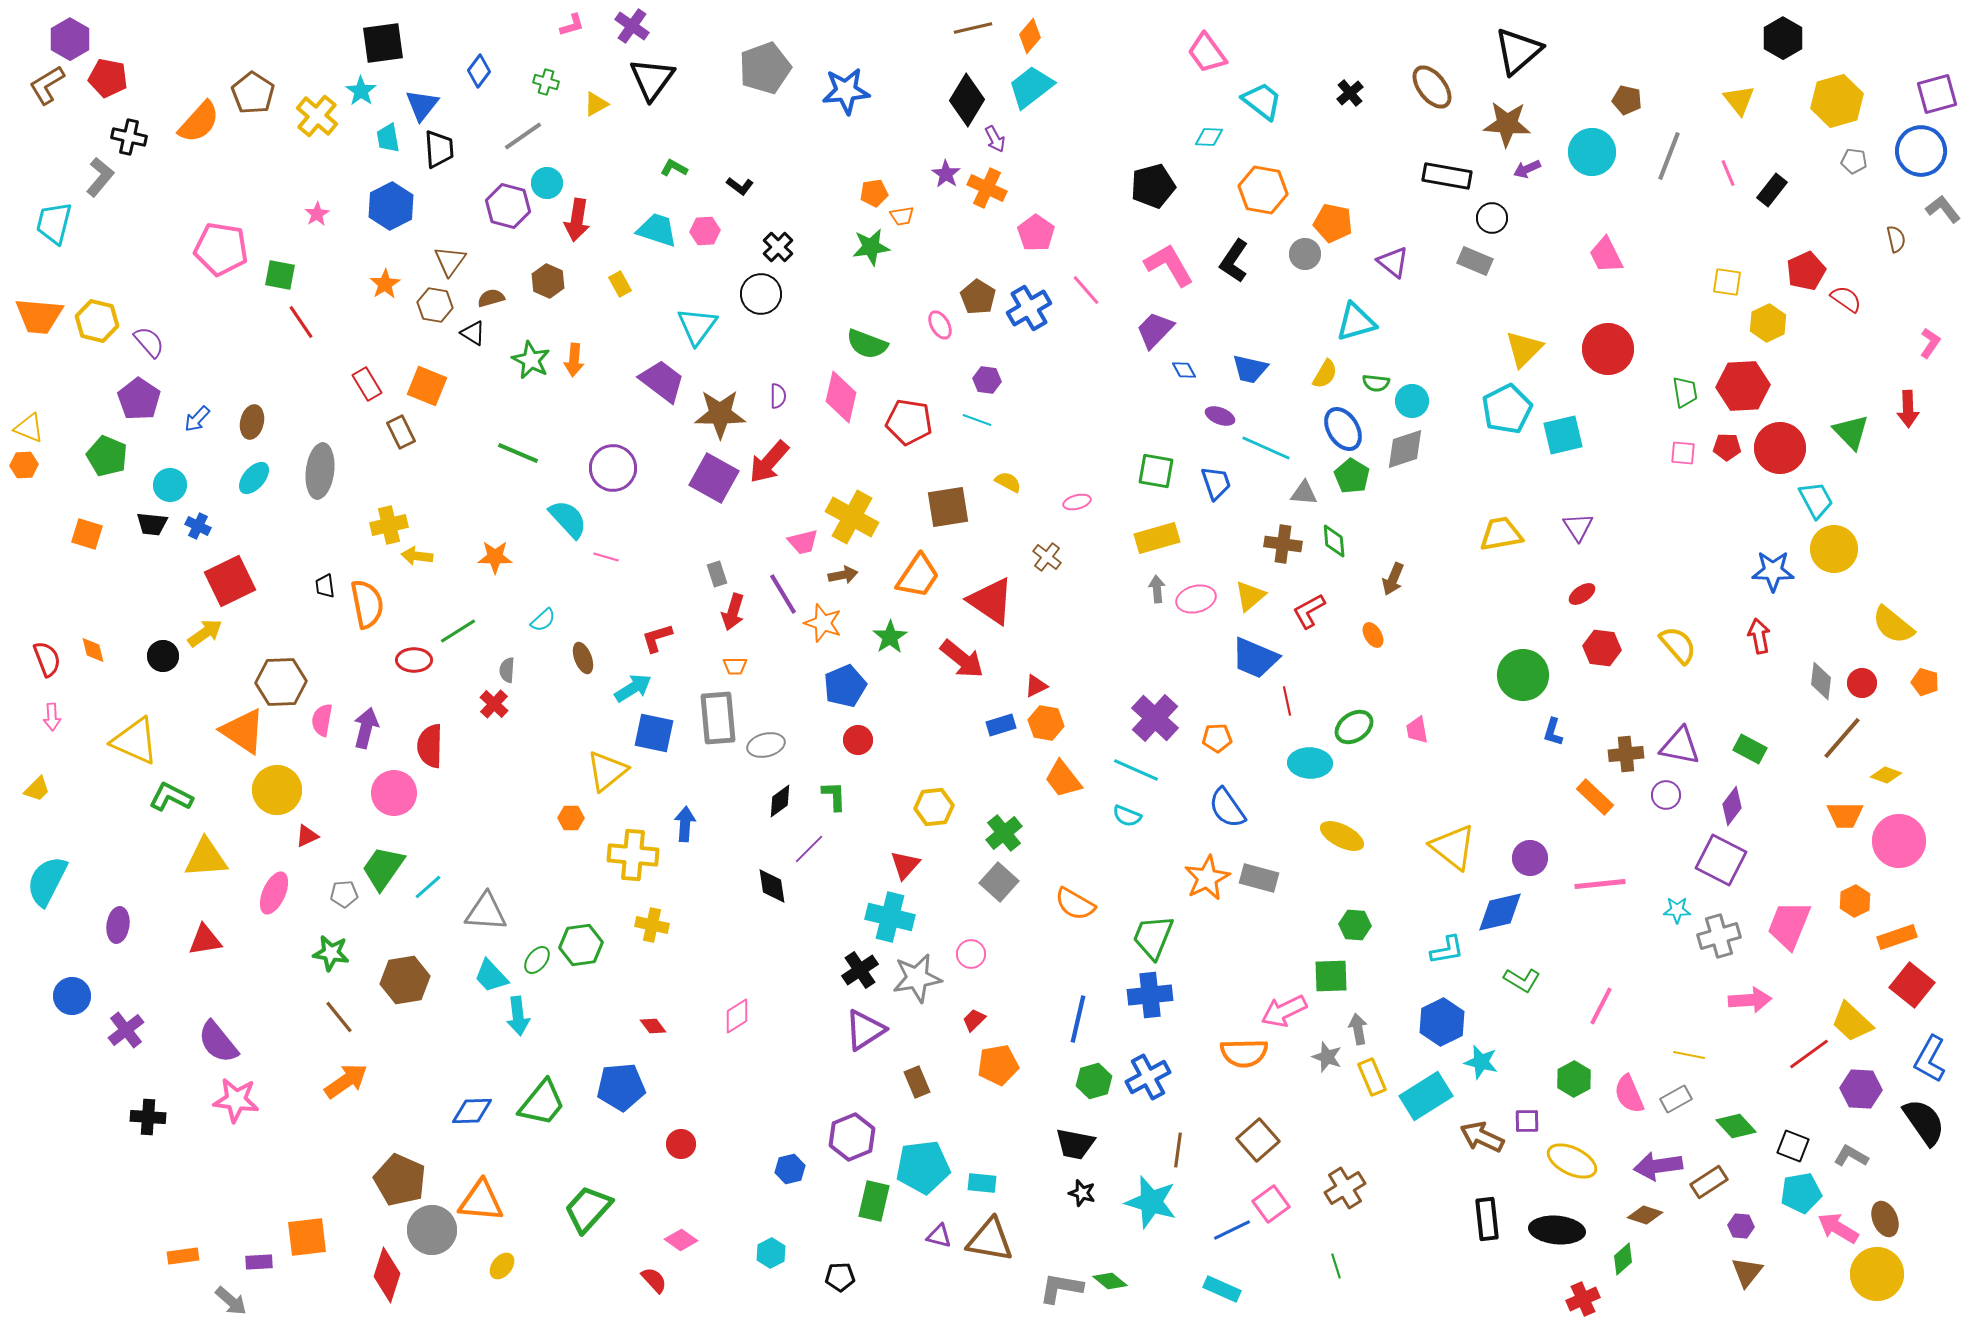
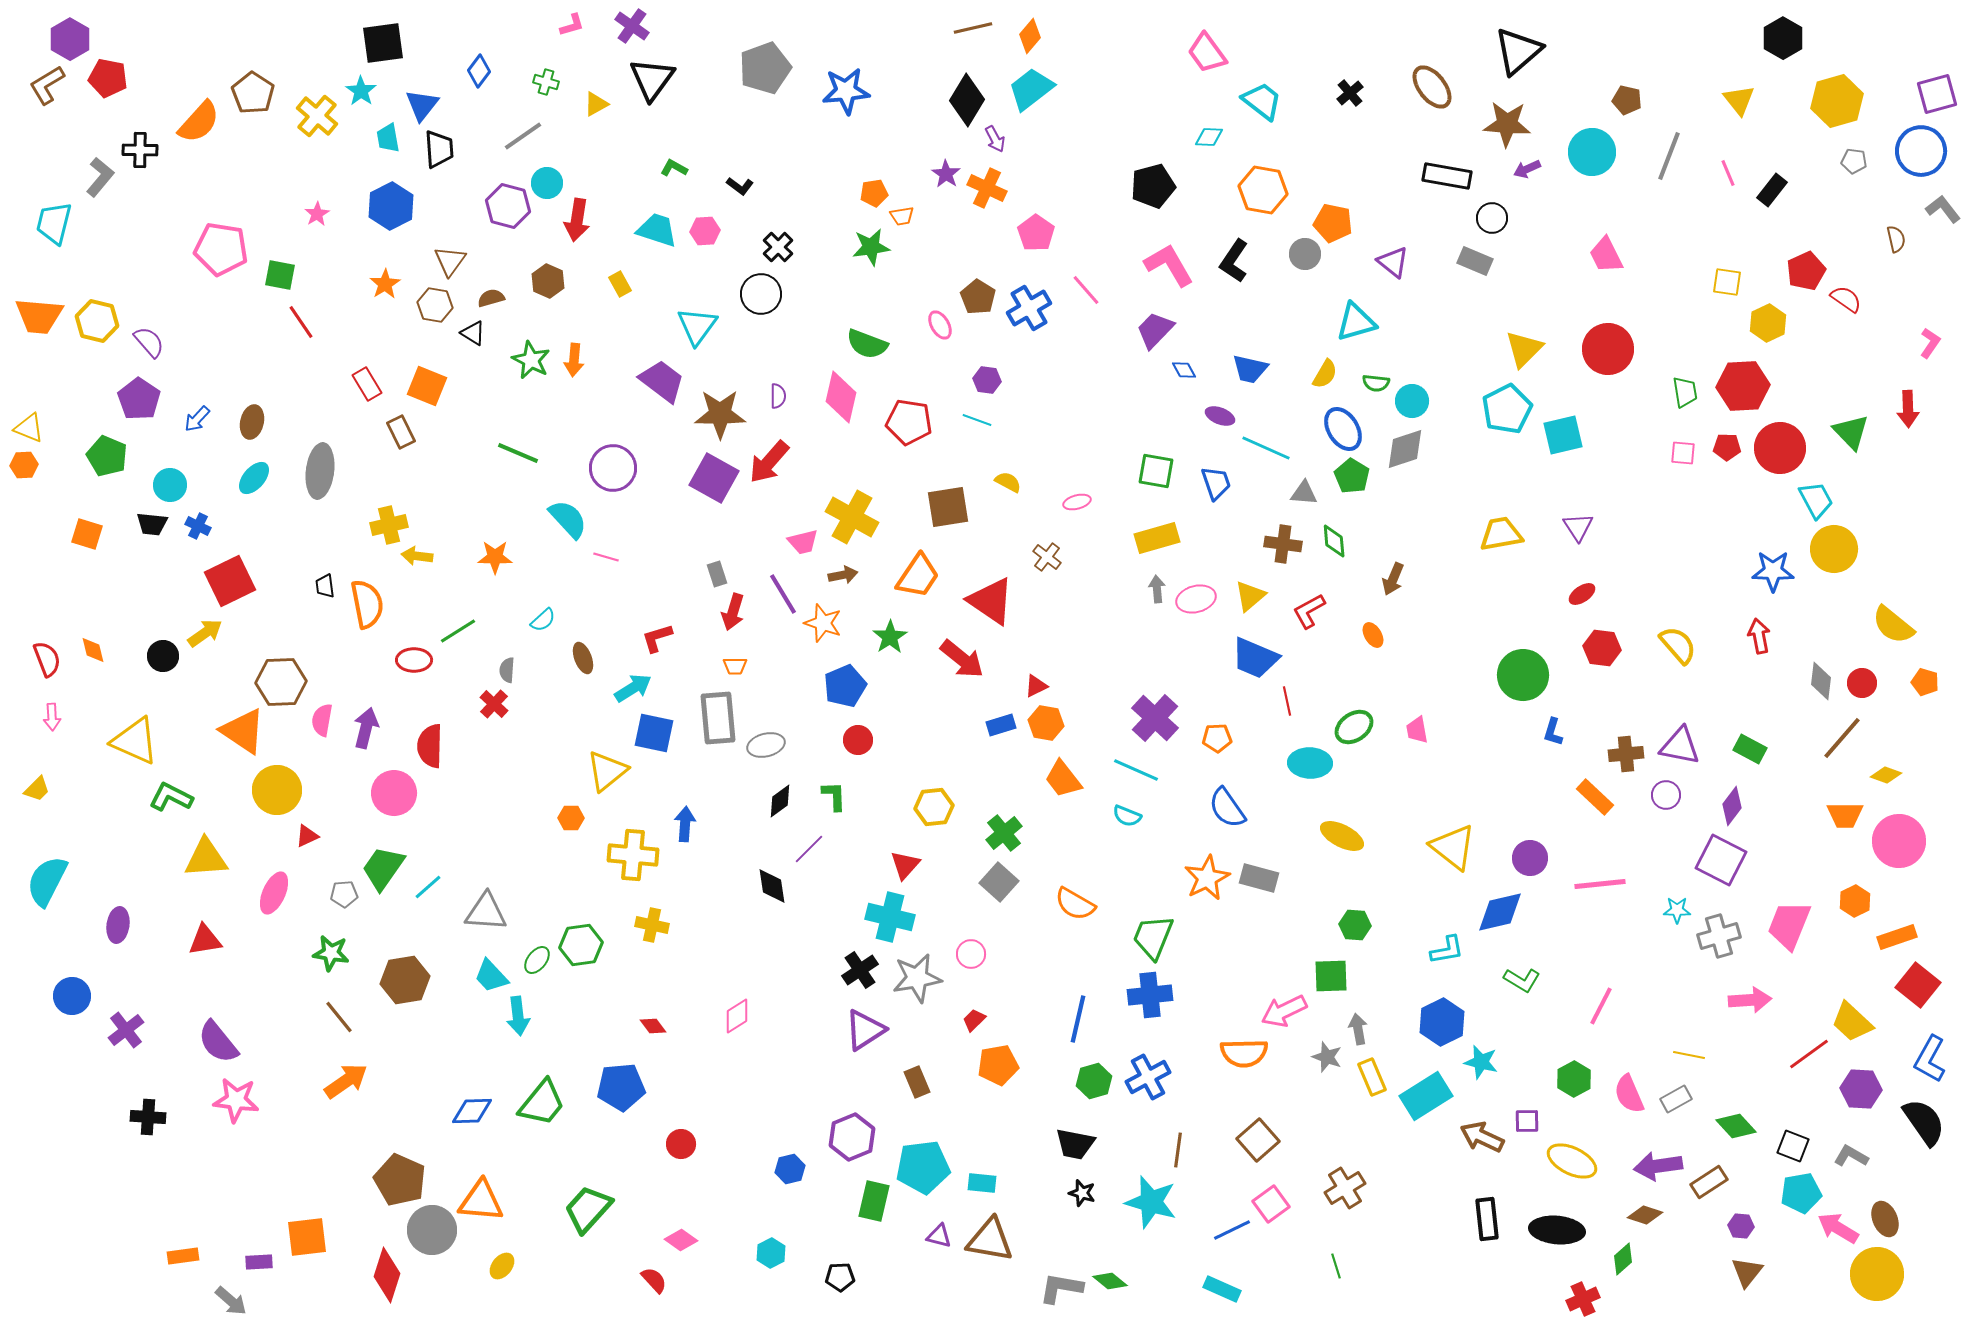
cyan trapezoid at (1031, 87): moved 2 px down
black cross at (129, 137): moved 11 px right, 13 px down; rotated 12 degrees counterclockwise
red square at (1912, 985): moved 6 px right
